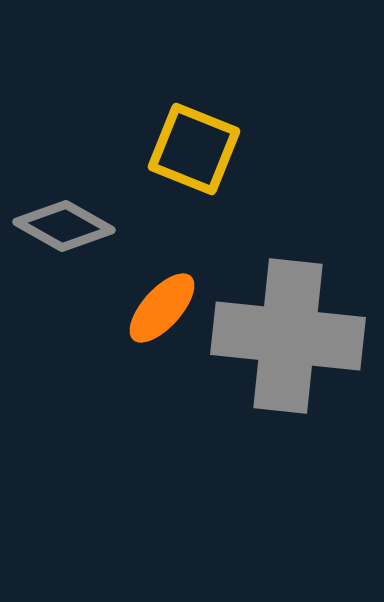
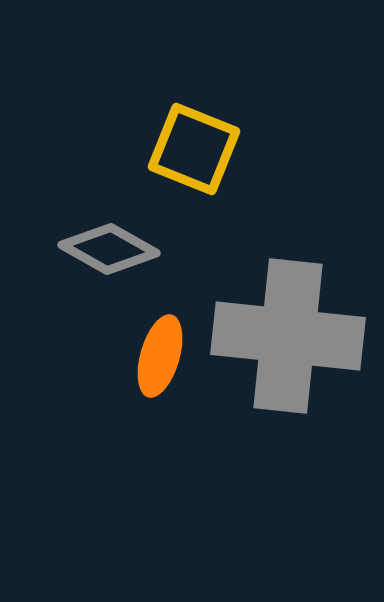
gray diamond: moved 45 px right, 23 px down
orange ellipse: moved 2 px left, 48 px down; rotated 26 degrees counterclockwise
